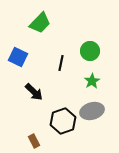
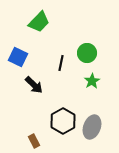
green trapezoid: moved 1 px left, 1 px up
green circle: moved 3 px left, 2 px down
black arrow: moved 7 px up
gray ellipse: moved 16 px down; rotated 55 degrees counterclockwise
black hexagon: rotated 10 degrees counterclockwise
